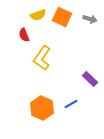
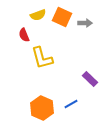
gray arrow: moved 5 px left, 4 px down; rotated 16 degrees counterclockwise
yellow L-shape: rotated 50 degrees counterclockwise
